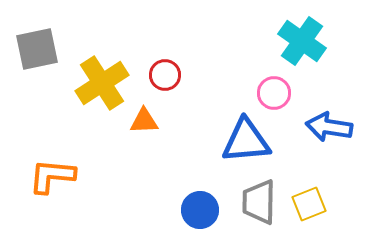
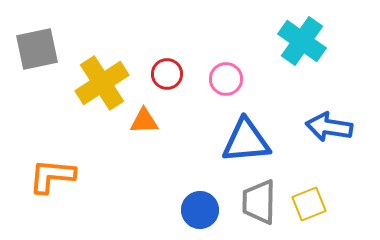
red circle: moved 2 px right, 1 px up
pink circle: moved 48 px left, 14 px up
